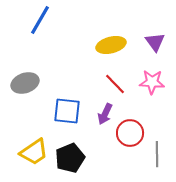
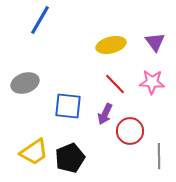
blue square: moved 1 px right, 5 px up
red circle: moved 2 px up
gray line: moved 2 px right, 2 px down
